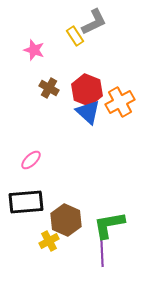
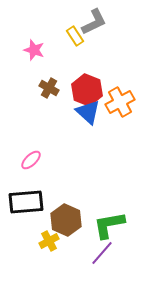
purple line: rotated 44 degrees clockwise
